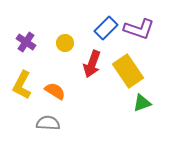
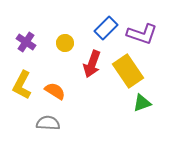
purple L-shape: moved 3 px right, 5 px down
